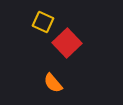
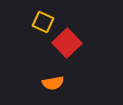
orange semicircle: rotated 60 degrees counterclockwise
